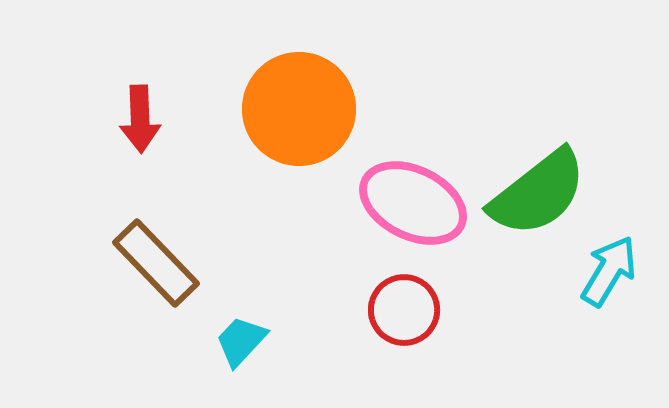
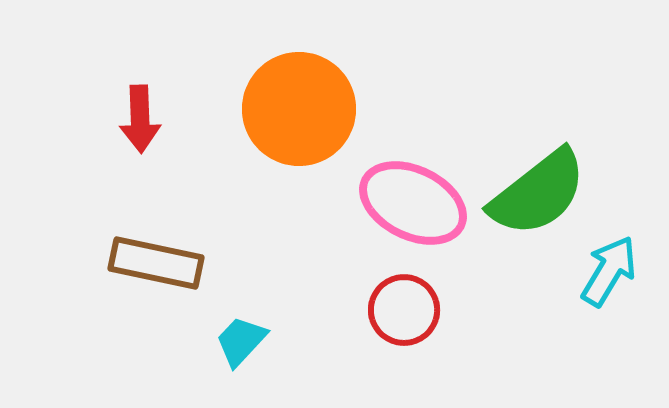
brown rectangle: rotated 34 degrees counterclockwise
